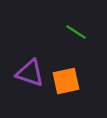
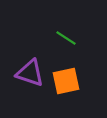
green line: moved 10 px left, 6 px down
